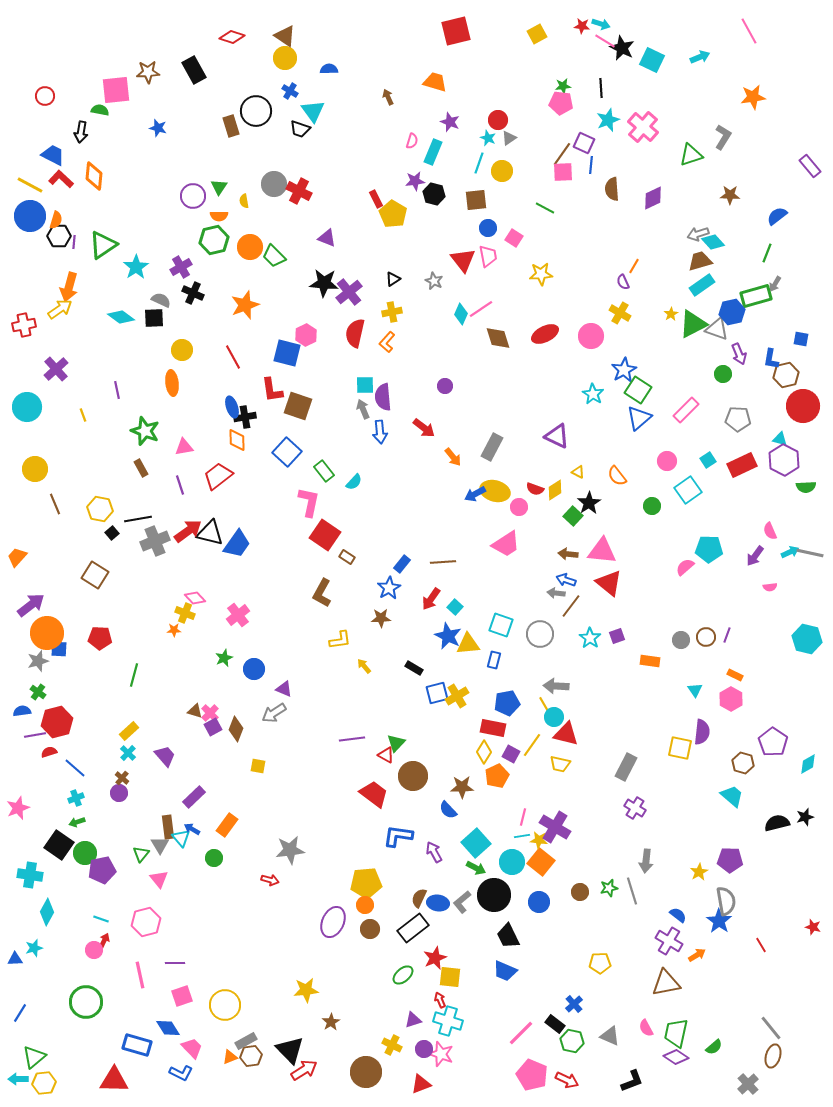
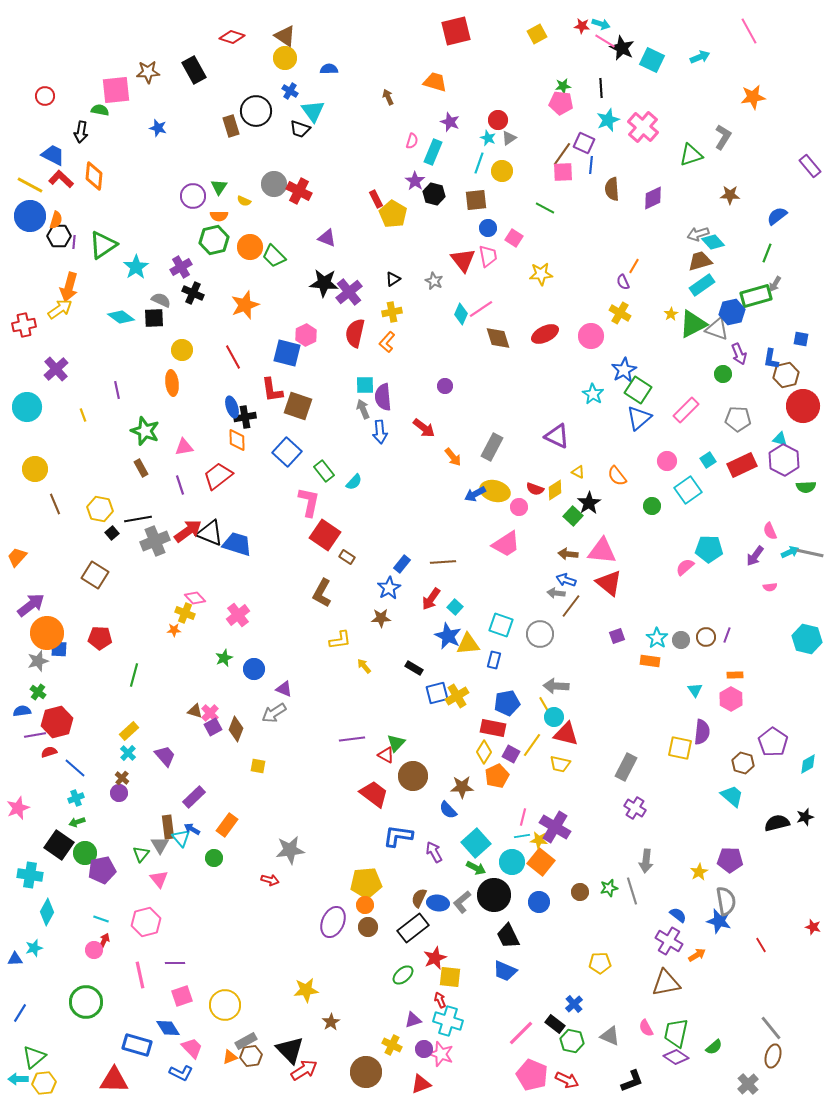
purple star at (415, 181): rotated 30 degrees counterclockwise
yellow semicircle at (244, 201): rotated 56 degrees counterclockwise
black triangle at (210, 533): rotated 8 degrees clockwise
blue trapezoid at (237, 544): rotated 108 degrees counterclockwise
cyan star at (590, 638): moved 67 px right
orange rectangle at (735, 675): rotated 28 degrees counterclockwise
blue star at (719, 921): rotated 20 degrees counterclockwise
brown circle at (370, 929): moved 2 px left, 2 px up
